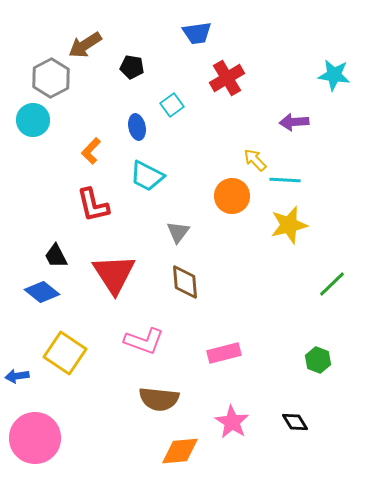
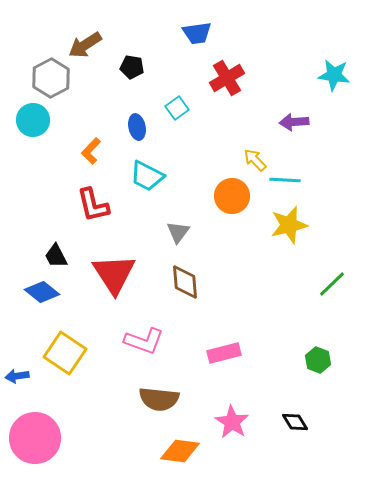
cyan square: moved 5 px right, 3 px down
orange diamond: rotated 12 degrees clockwise
